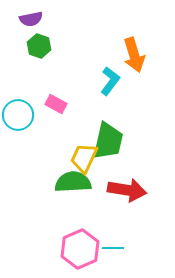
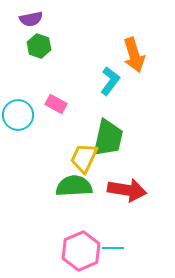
green trapezoid: moved 3 px up
green semicircle: moved 1 px right, 4 px down
pink hexagon: moved 1 px right, 2 px down
